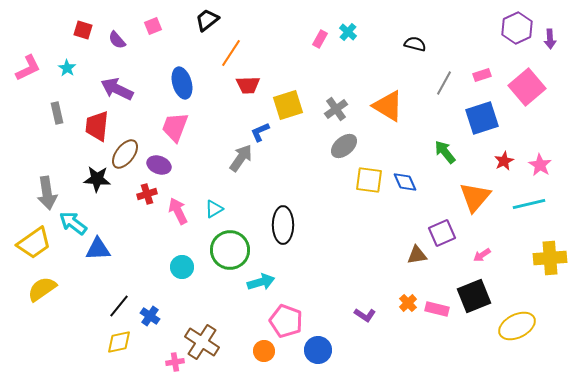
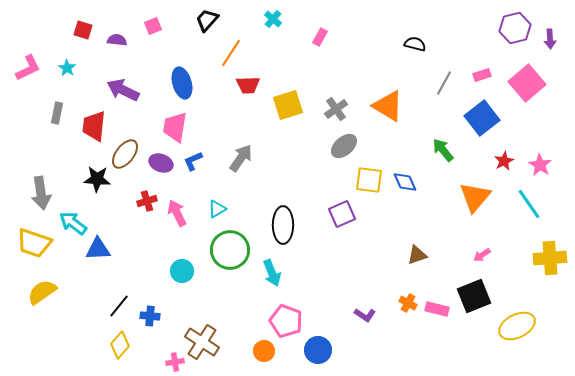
black trapezoid at (207, 20): rotated 10 degrees counterclockwise
purple hexagon at (517, 28): moved 2 px left; rotated 12 degrees clockwise
cyan cross at (348, 32): moved 75 px left, 13 px up
pink rectangle at (320, 39): moved 2 px up
purple semicircle at (117, 40): rotated 138 degrees clockwise
pink square at (527, 87): moved 4 px up
purple arrow at (117, 89): moved 6 px right, 1 px down
gray rectangle at (57, 113): rotated 25 degrees clockwise
blue square at (482, 118): rotated 20 degrees counterclockwise
red trapezoid at (97, 126): moved 3 px left
pink trapezoid at (175, 127): rotated 12 degrees counterclockwise
blue L-shape at (260, 132): moved 67 px left, 29 px down
green arrow at (445, 152): moved 2 px left, 2 px up
purple ellipse at (159, 165): moved 2 px right, 2 px up
gray arrow at (47, 193): moved 6 px left
red cross at (147, 194): moved 7 px down
cyan line at (529, 204): rotated 68 degrees clockwise
cyan triangle at (214, 209): moved 3 px right
pink arrow at (178, 211): moved 1 px left, 2 px down
purple square at (442, 233): moved 100 px left, 19 px up
yellow trapezoid at (34, 243): rotated 54 degrees clockwise
brown triangle at (417, 255): rotated 10 degrees counterclockwise
cyan circle at (182, 267): moved 4 px down
cyan arrow at (261, 282): moved 11 px right, 9 px up; rotated 84 degrees clockwise
yellow semicircle at (42, 289): moved 3 px down
orange cross at (408, 303): rotated 18 degrees counterclockwise
blue cross at (150, 316): rotated 30 degrees counterclockwise
yellow diamond at (119, 342): moved 1 px right, 3 px down; rotated 36 degrees counterclockwise
